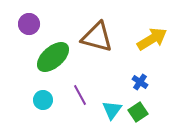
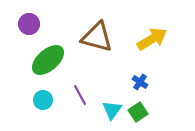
green ellipse: moved 5 px left, 3 px down
